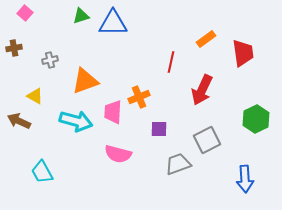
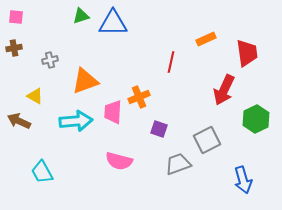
pink square: moved 9 px left, 4 px down; rotated 35 degrees counterclockwise
orange rectangle: rotated 12 degrees clockwise
red trapezoid: moved 4 px right
red arrow: moved 22 px right
cyan arrow: rotated 20 degrees counterclockwise
purple square: rotated 18 degrees clockwise
pink semicircle: moved 1 px right, 7 px down
blue arrow: moved 2 px left, 1 px down; rotated 12 degrees counterclockwise
